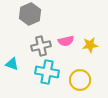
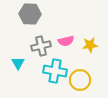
gray hexagon: rotated 25 degrees clockwise
cyan triangle: moved 6 px right, 1 px up; rotated 40 degrees clockwise
cyan cross: moved 8 px right, 1 px up
